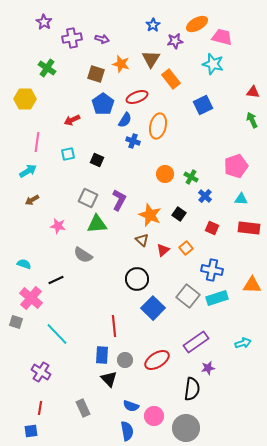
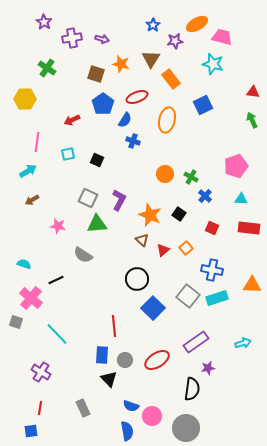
orange ellipse at (158, 126): moved 9 px right, 6 px up
pink circle at (154, 416): moved 2 px left
